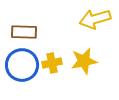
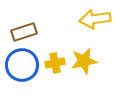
yellow arrow: rotated 8 degrees clockwise
brown rectangle: rotated 20 degrees counterclockwise
yellow cross: moved 3 px right
